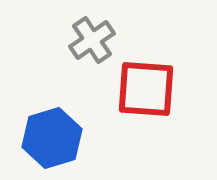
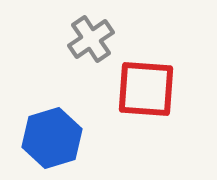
gray cross: moved 1 px left, 1 px up
